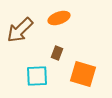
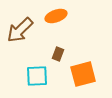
orange ellipse: moved 3 px left, 2 px up
brown rectangle: moved 1 px right, 1 px down
orange square: rotated 32 degrees counterclockwise
